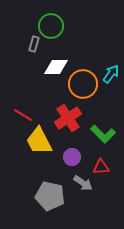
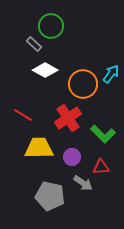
gray rectangle: rotated 63 degrees counterclockwise
white diamond: moved 11 px left, 3 px down; rotated 30 degrees clockwise
yellow trapezoid: moved 7 px down; rotated 116 degrees clockwise
